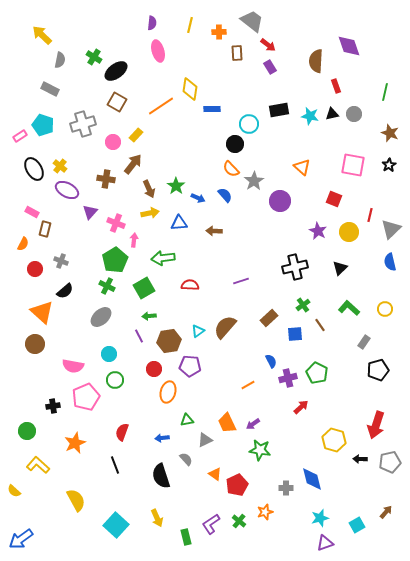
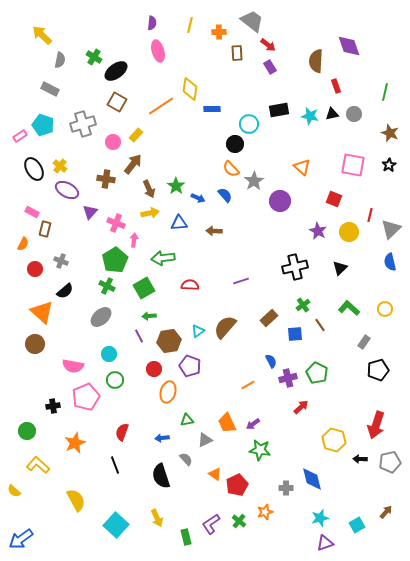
purple pentagon at (190, 366): rotated 15 degrees clockwise
